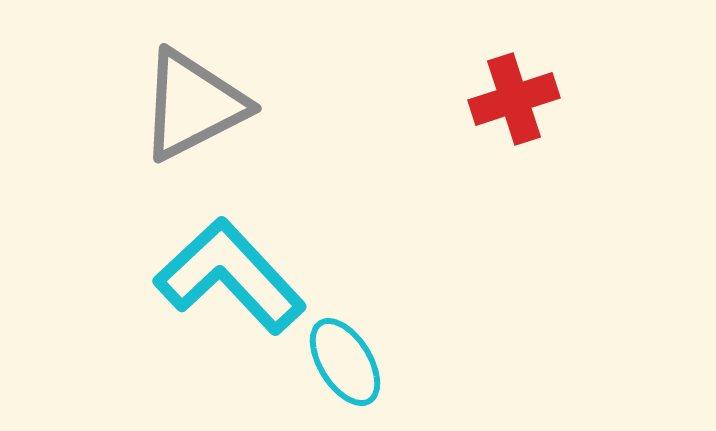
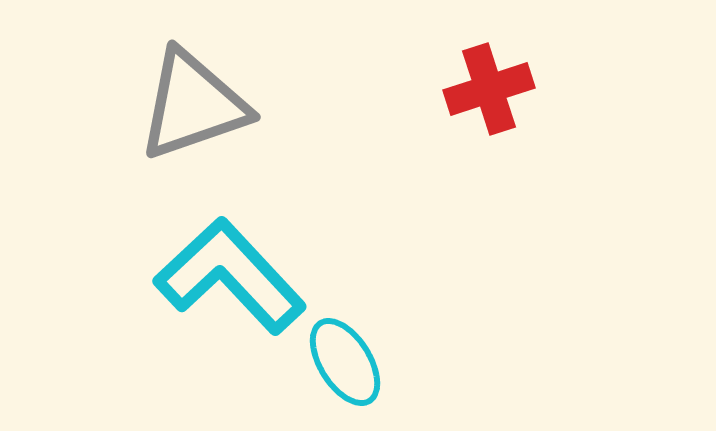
red cross: moved 25 px left, 10 px up
gray triangle: rotated 8 degrees clockwise
